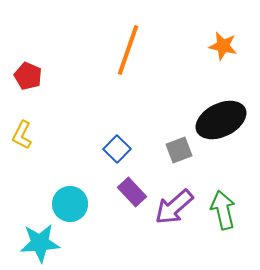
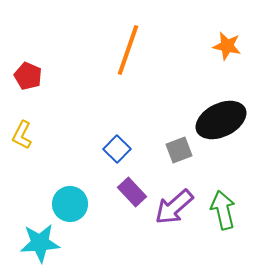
orange star: moved 4 px right
